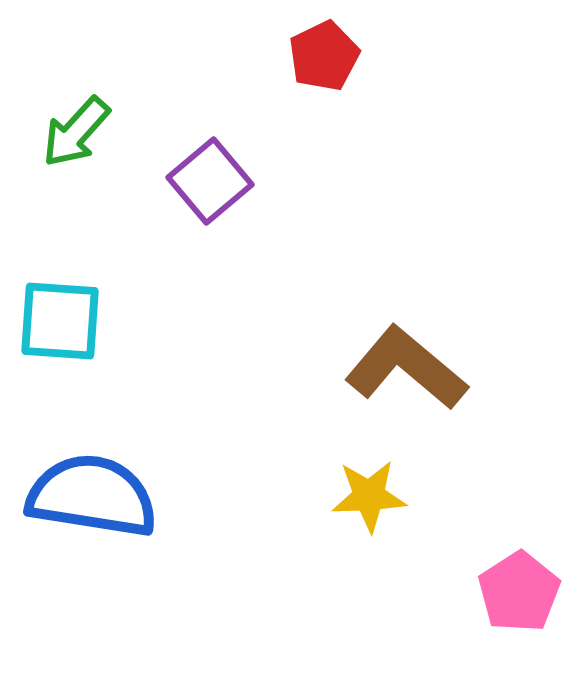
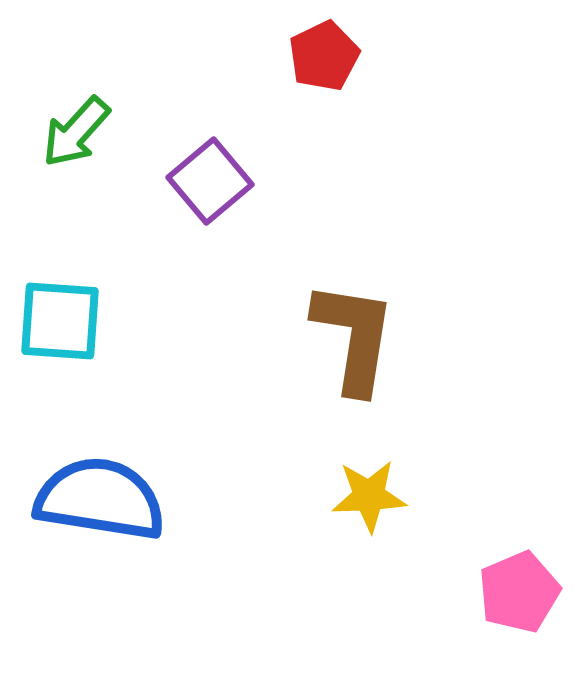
brown L-shape: moved 52 px left, 31 px up; rotated 59 degrees clockwise
blue semicircle: moved 8 px right, 3 px down
pink pentagon: rotated 10 degrees clockwise
